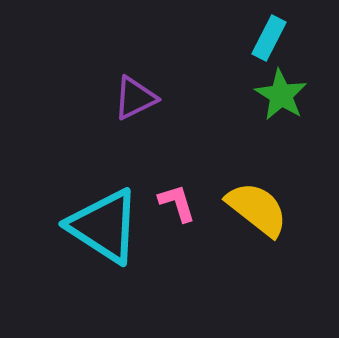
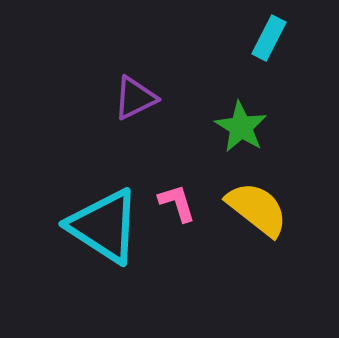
green star: moved 40 px left, 32 px down
